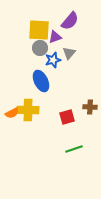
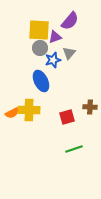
yellow cross: moved 1 px right
